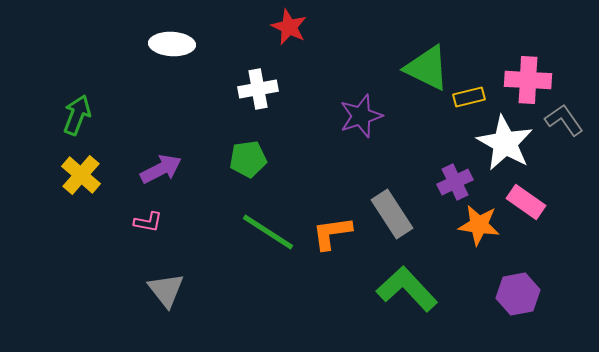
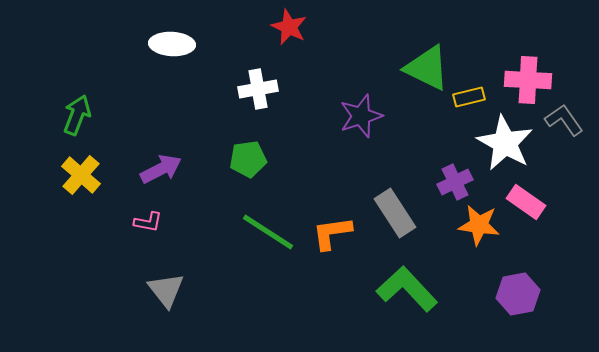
gray rectangle: moved 3 px right, 1 px up
